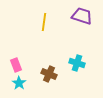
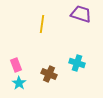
purple trapezoid: moved 1 px left, 2 px up
yellow line: moved 2 px left, 2 px down
